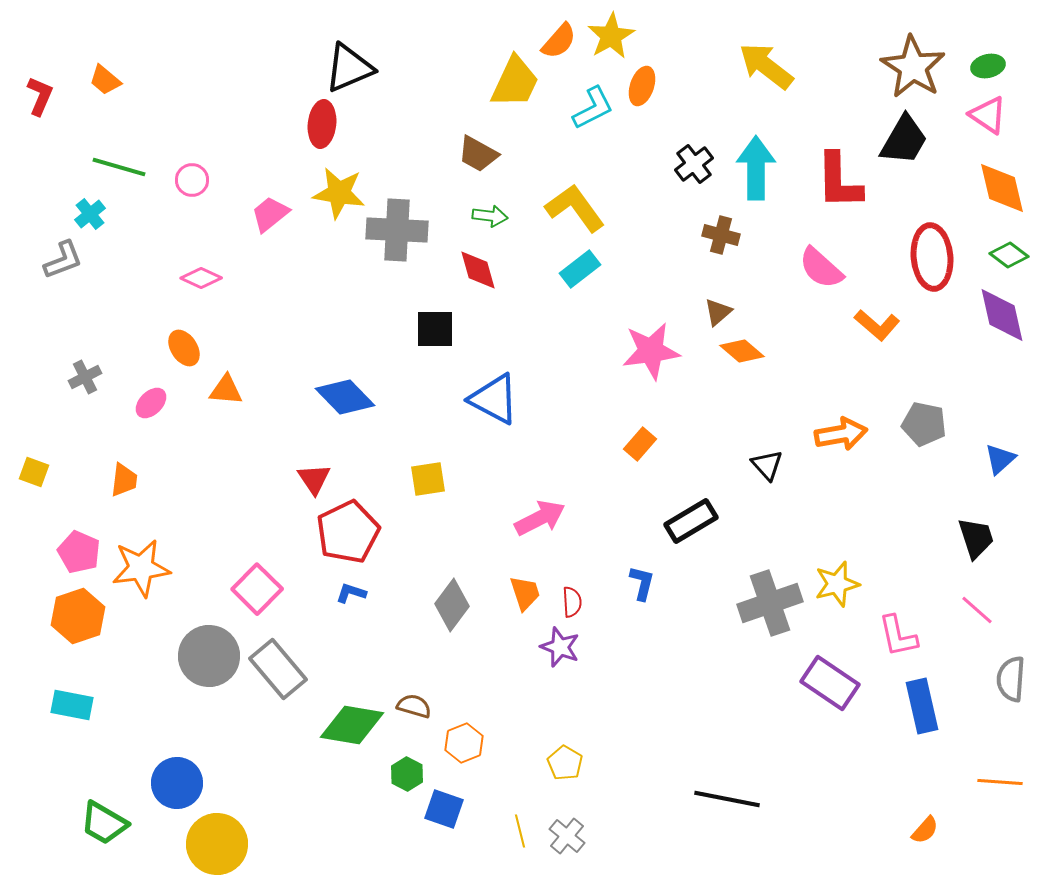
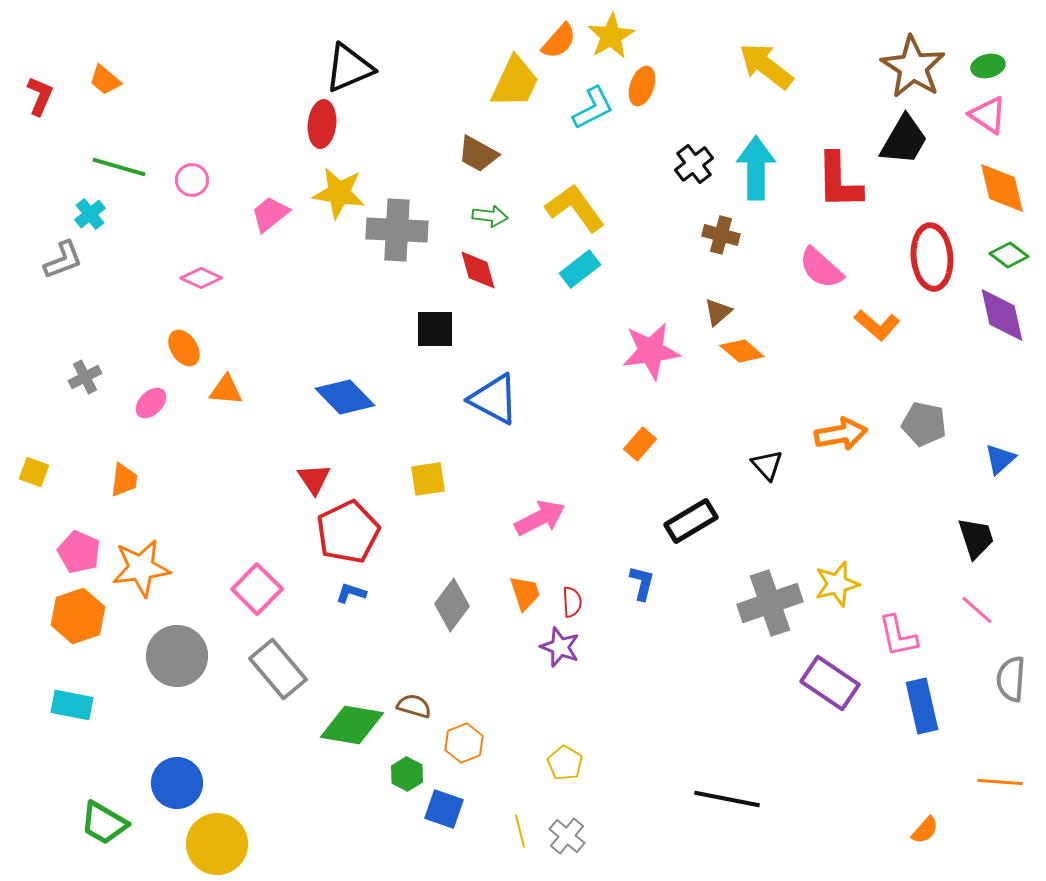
gray circle at (209, 656): moved 32 px left
